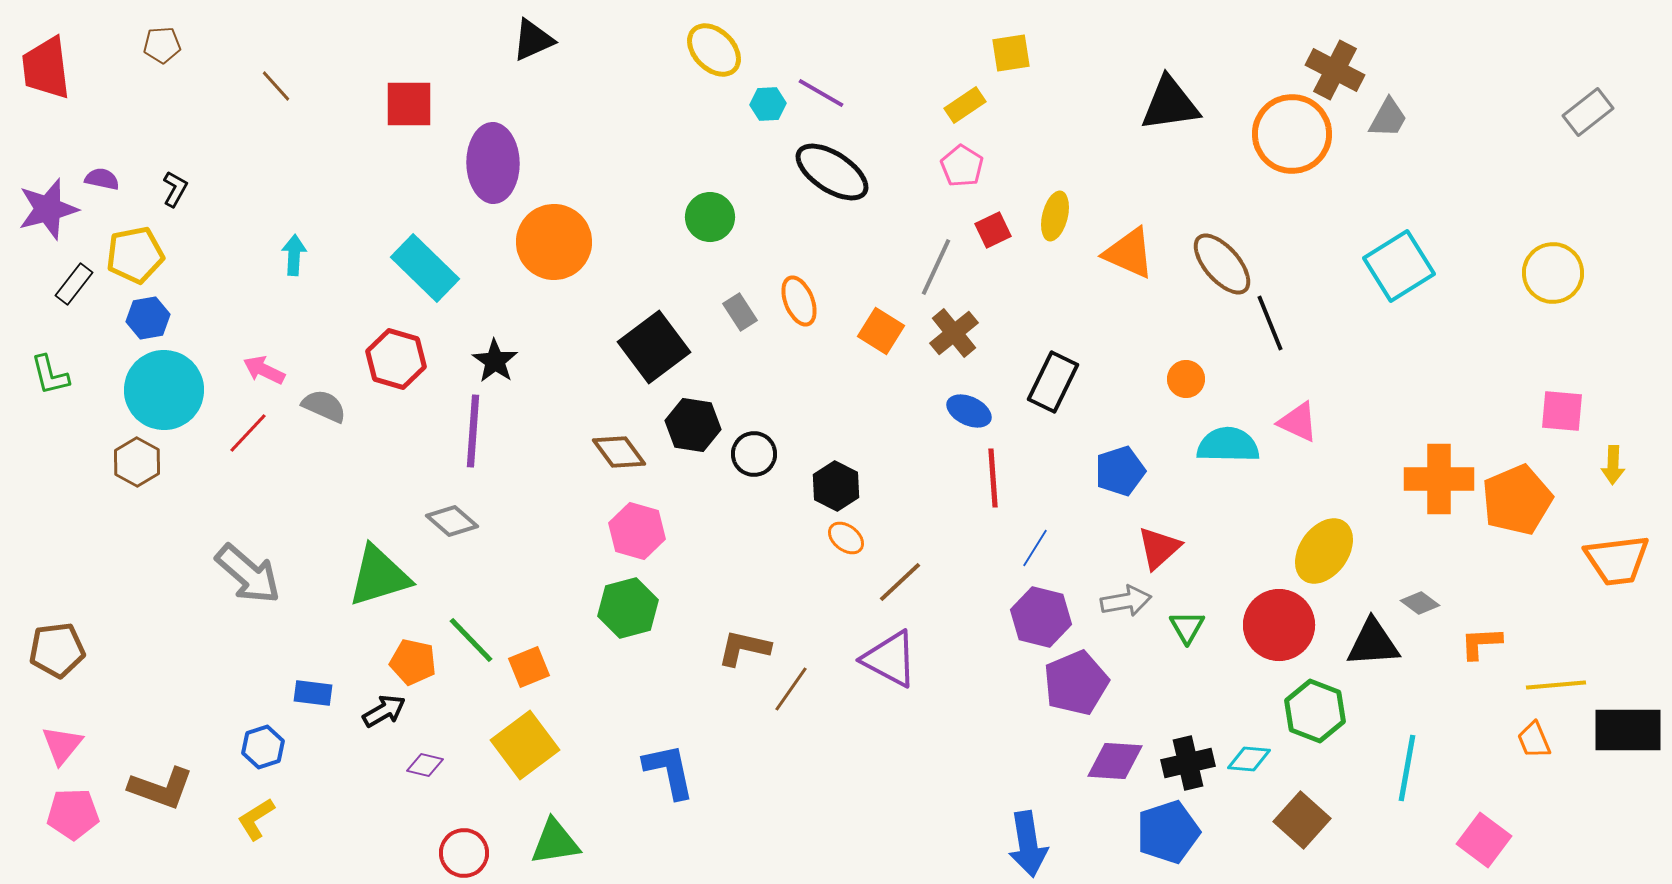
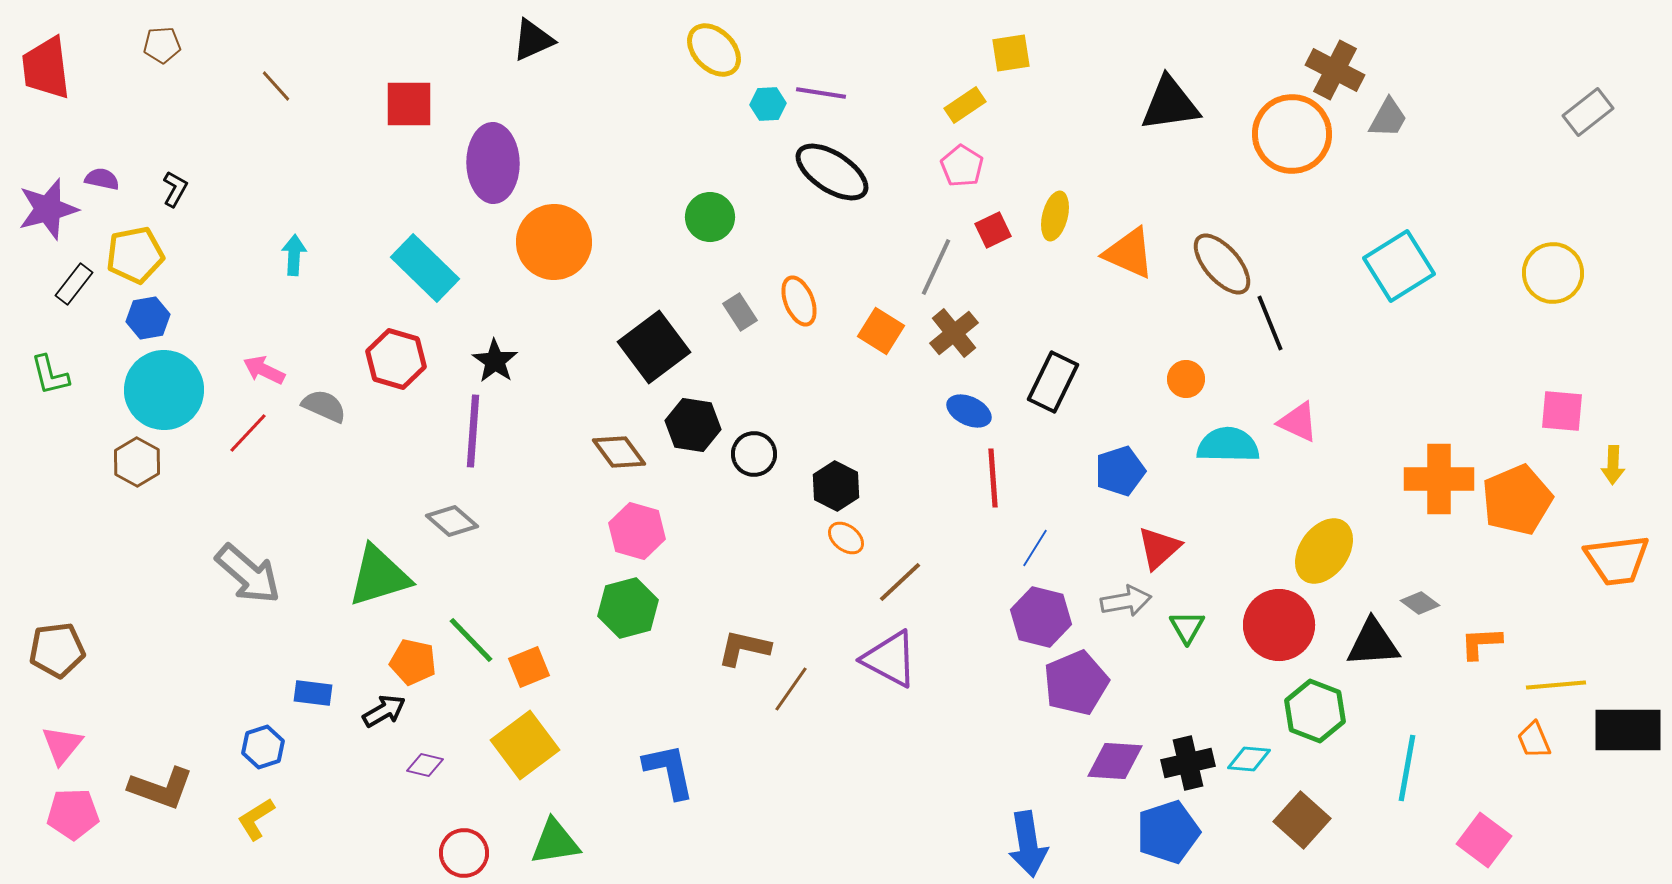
purple line at (821, 93): rotated 21 degrees counterclockwise
